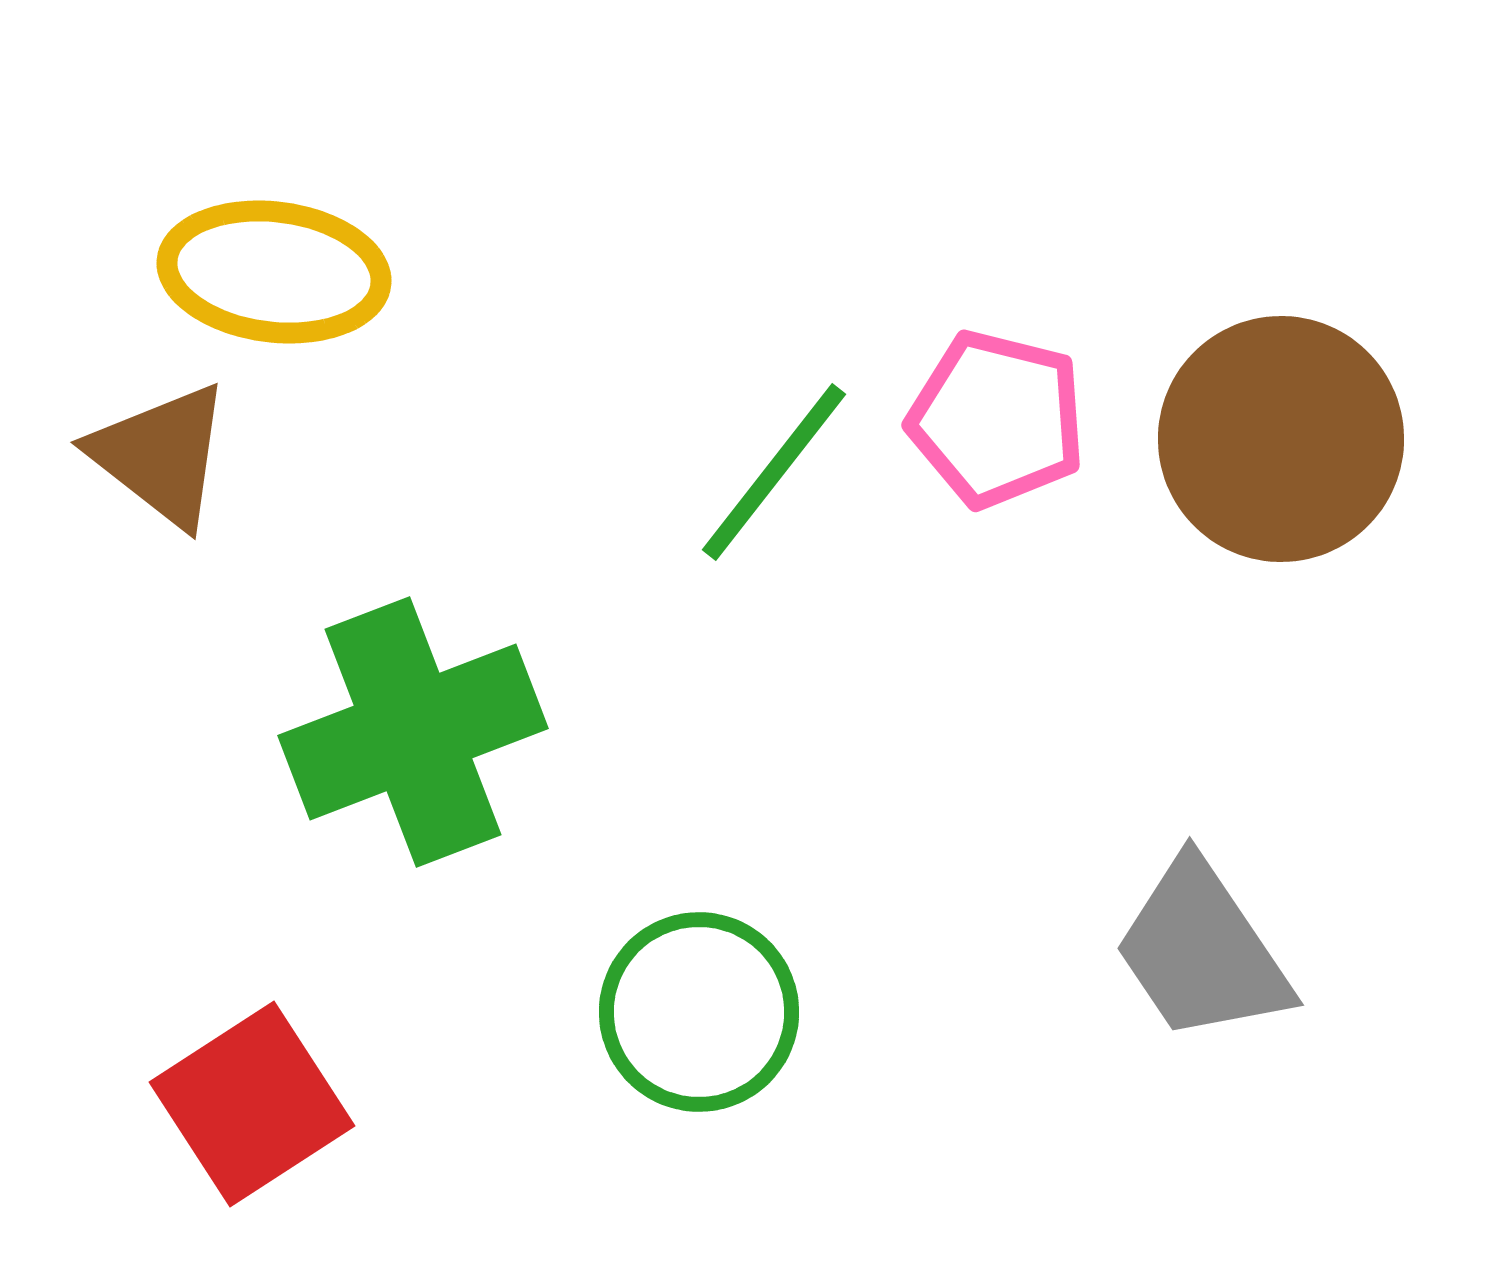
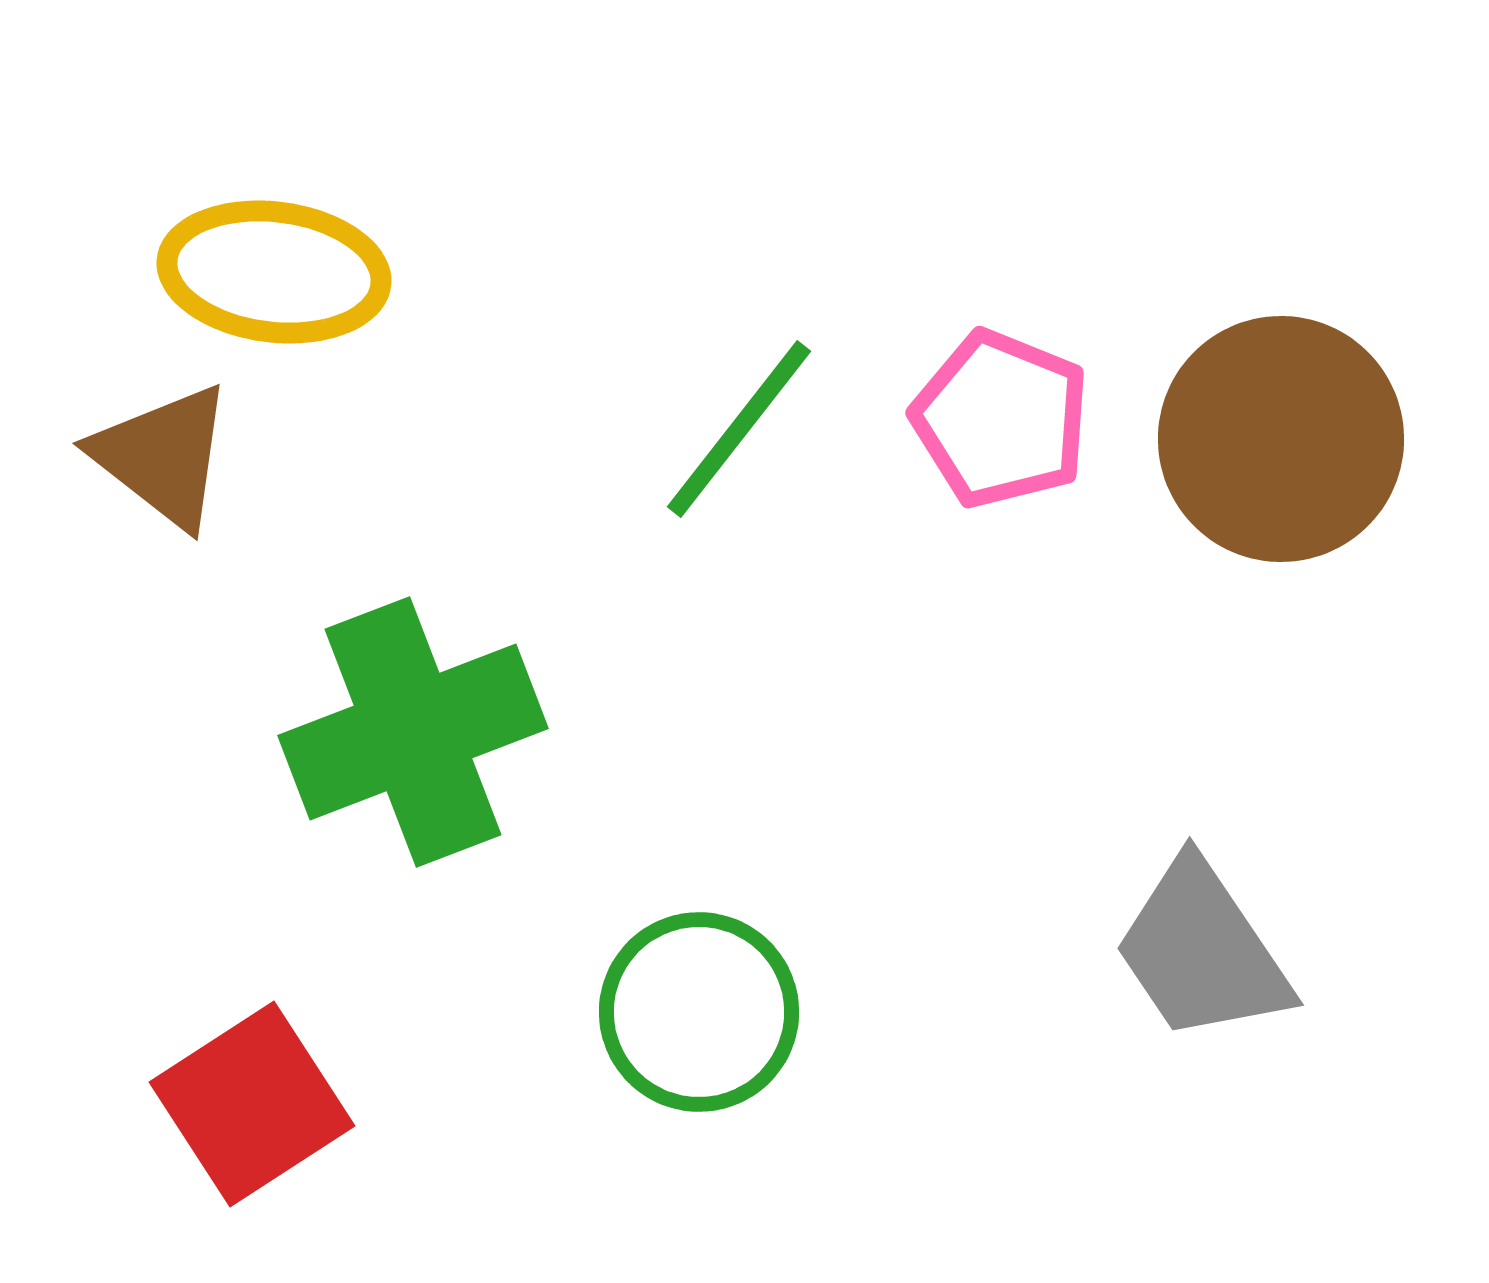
pink pentagon: moved 4 px right; rotated 8 degrees clockwise
brown triangle: moved 2 px right, 1 px down
green line: moved 35 px left, 43 px up
